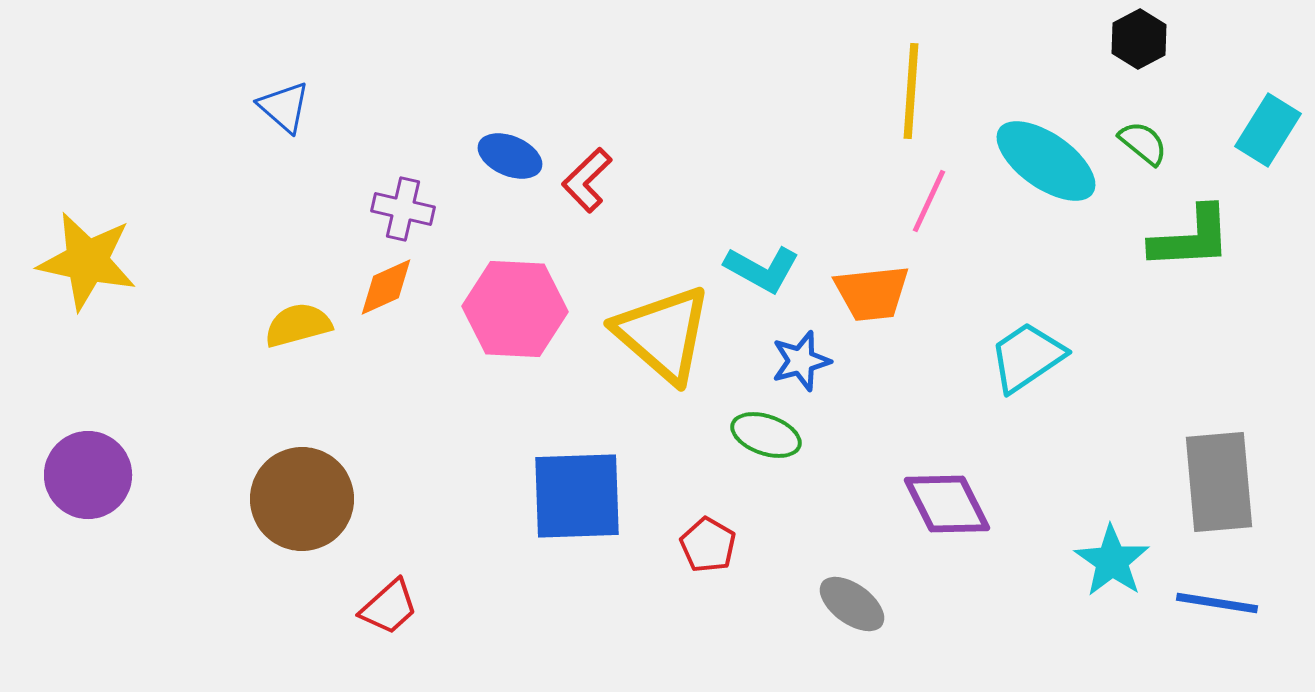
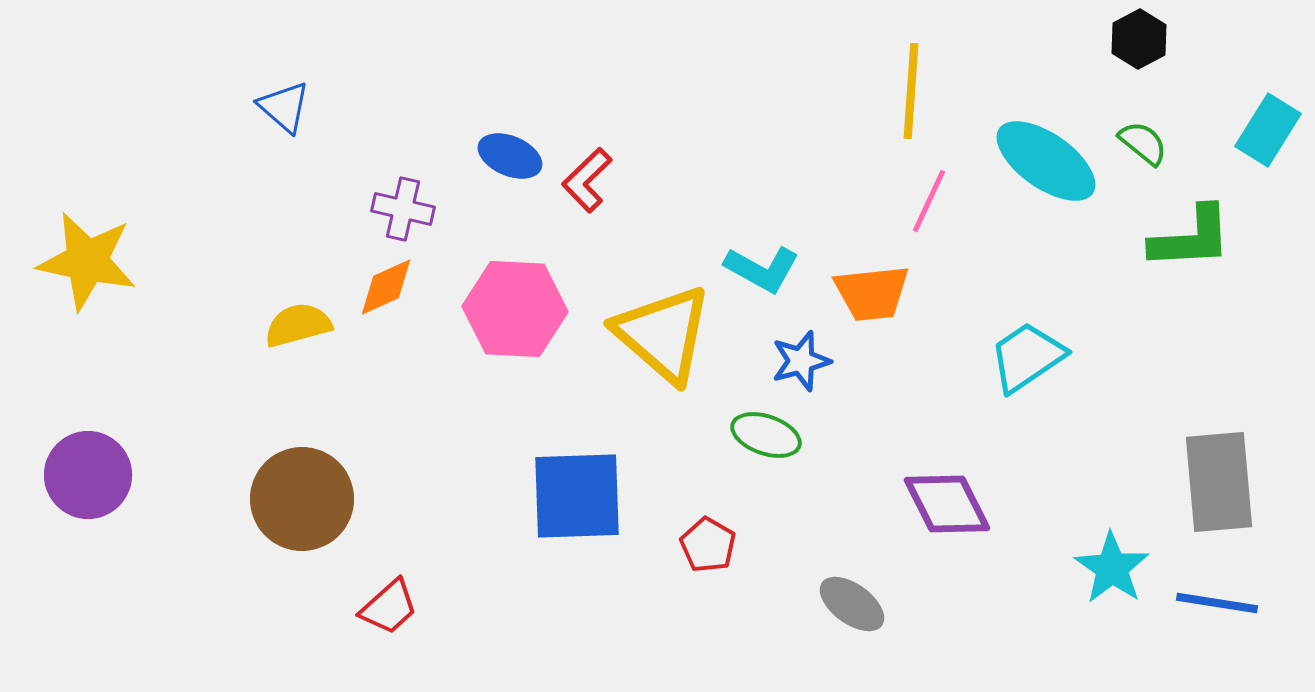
cyan star: moved 7 px down
